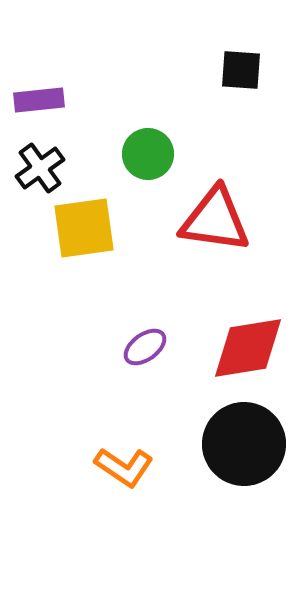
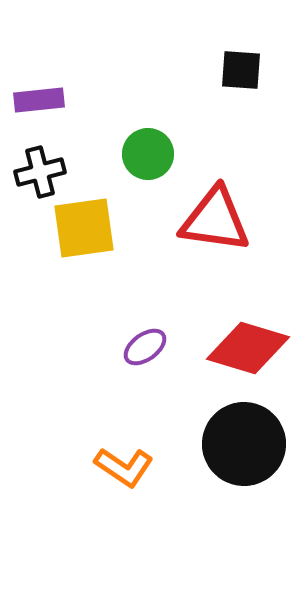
black cross: moved 4 px down; rotated 21 degrees clockwise
red diamond: rotated 26 degrees clockwise
